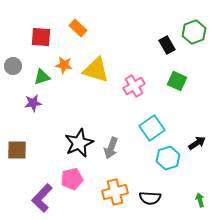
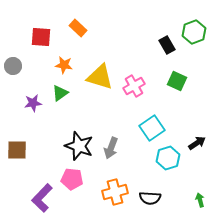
yellow triangle: moved 4 px right, 7 px down
green triangle: moved 18 px right, 16 px down; rotated 18 degrees counterclockwise
black star: moved 3 px down; rotated 28 degrees counterclockwise
pink pentagon: rotated 20 degrees clockwise
